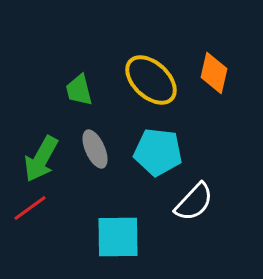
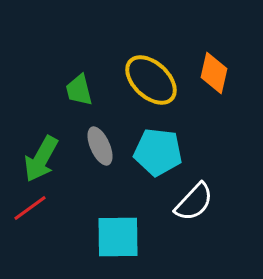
gray ellipse: moved 5 px right, 3 px up
